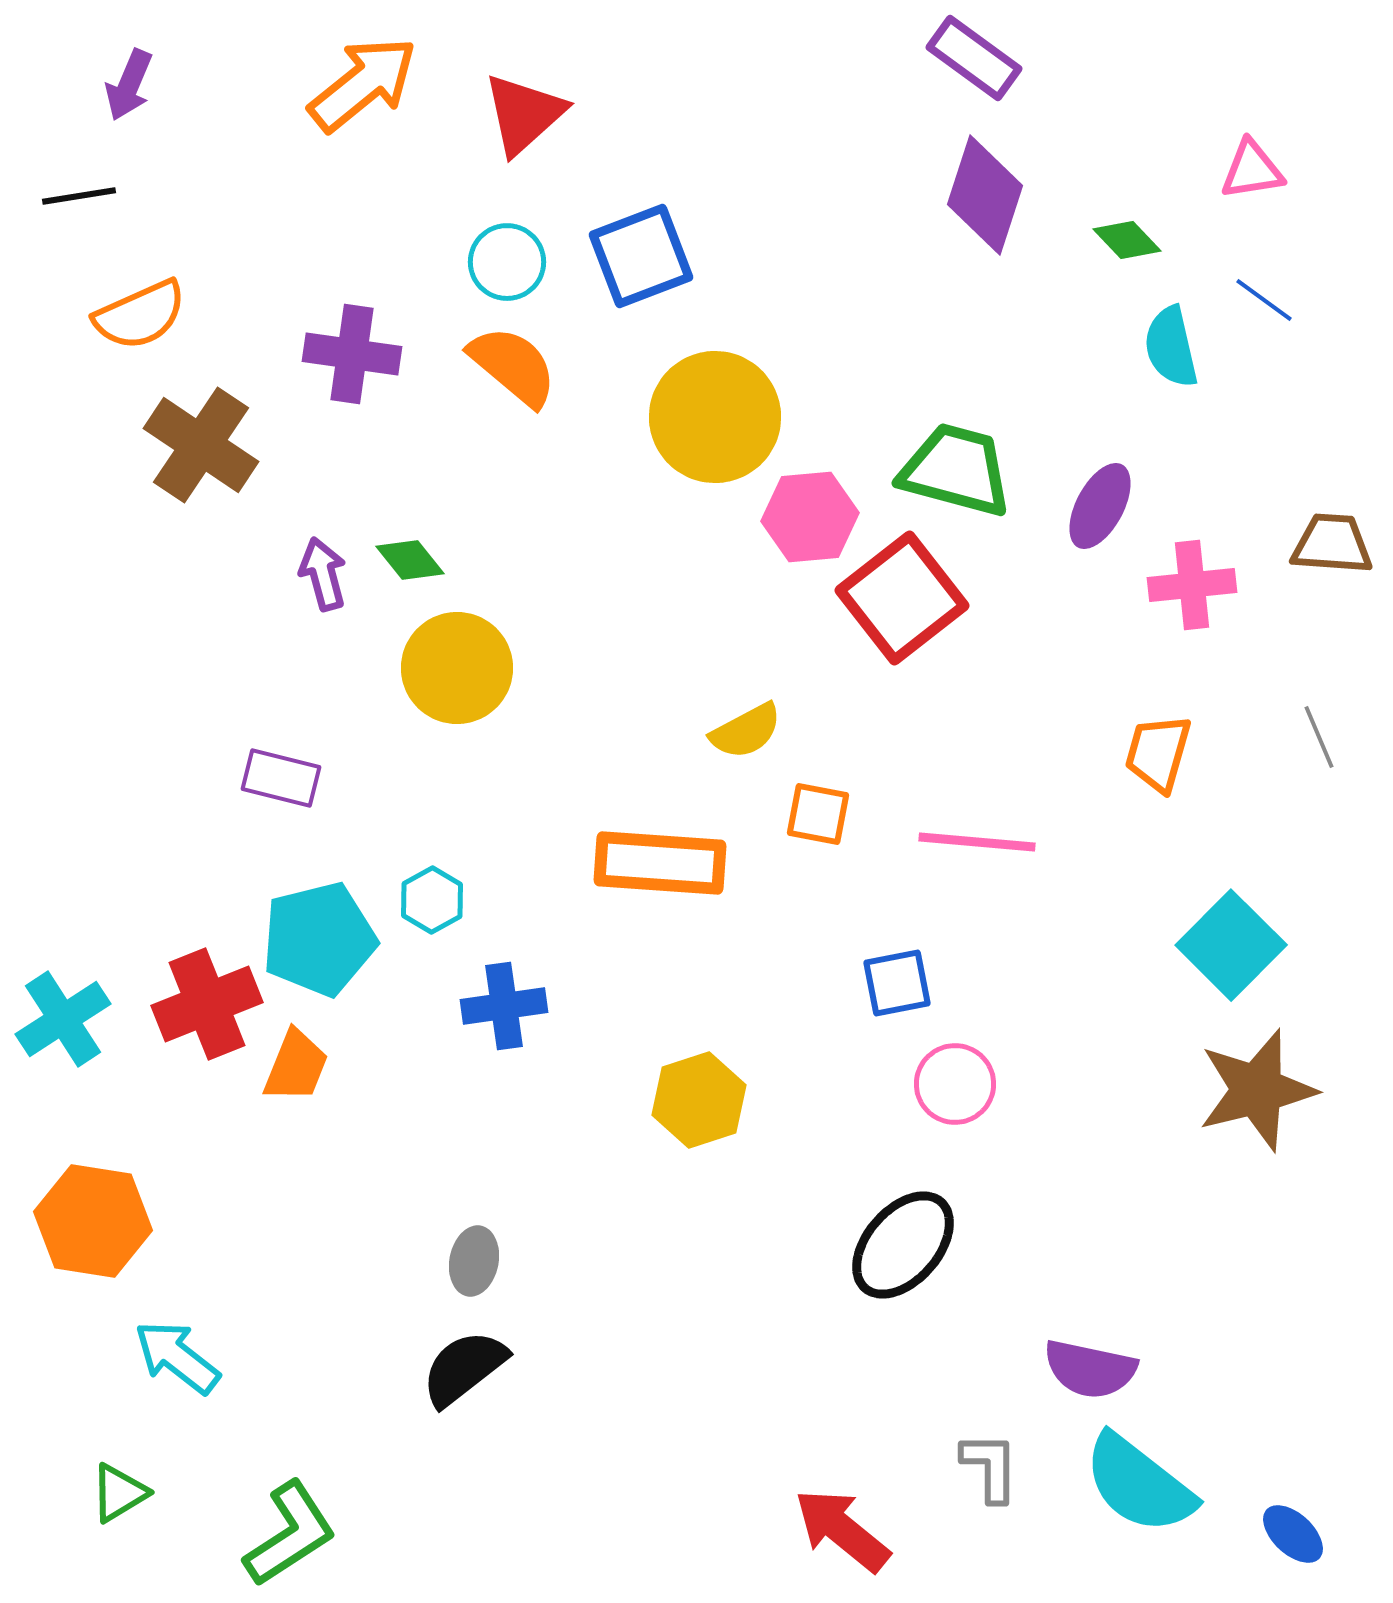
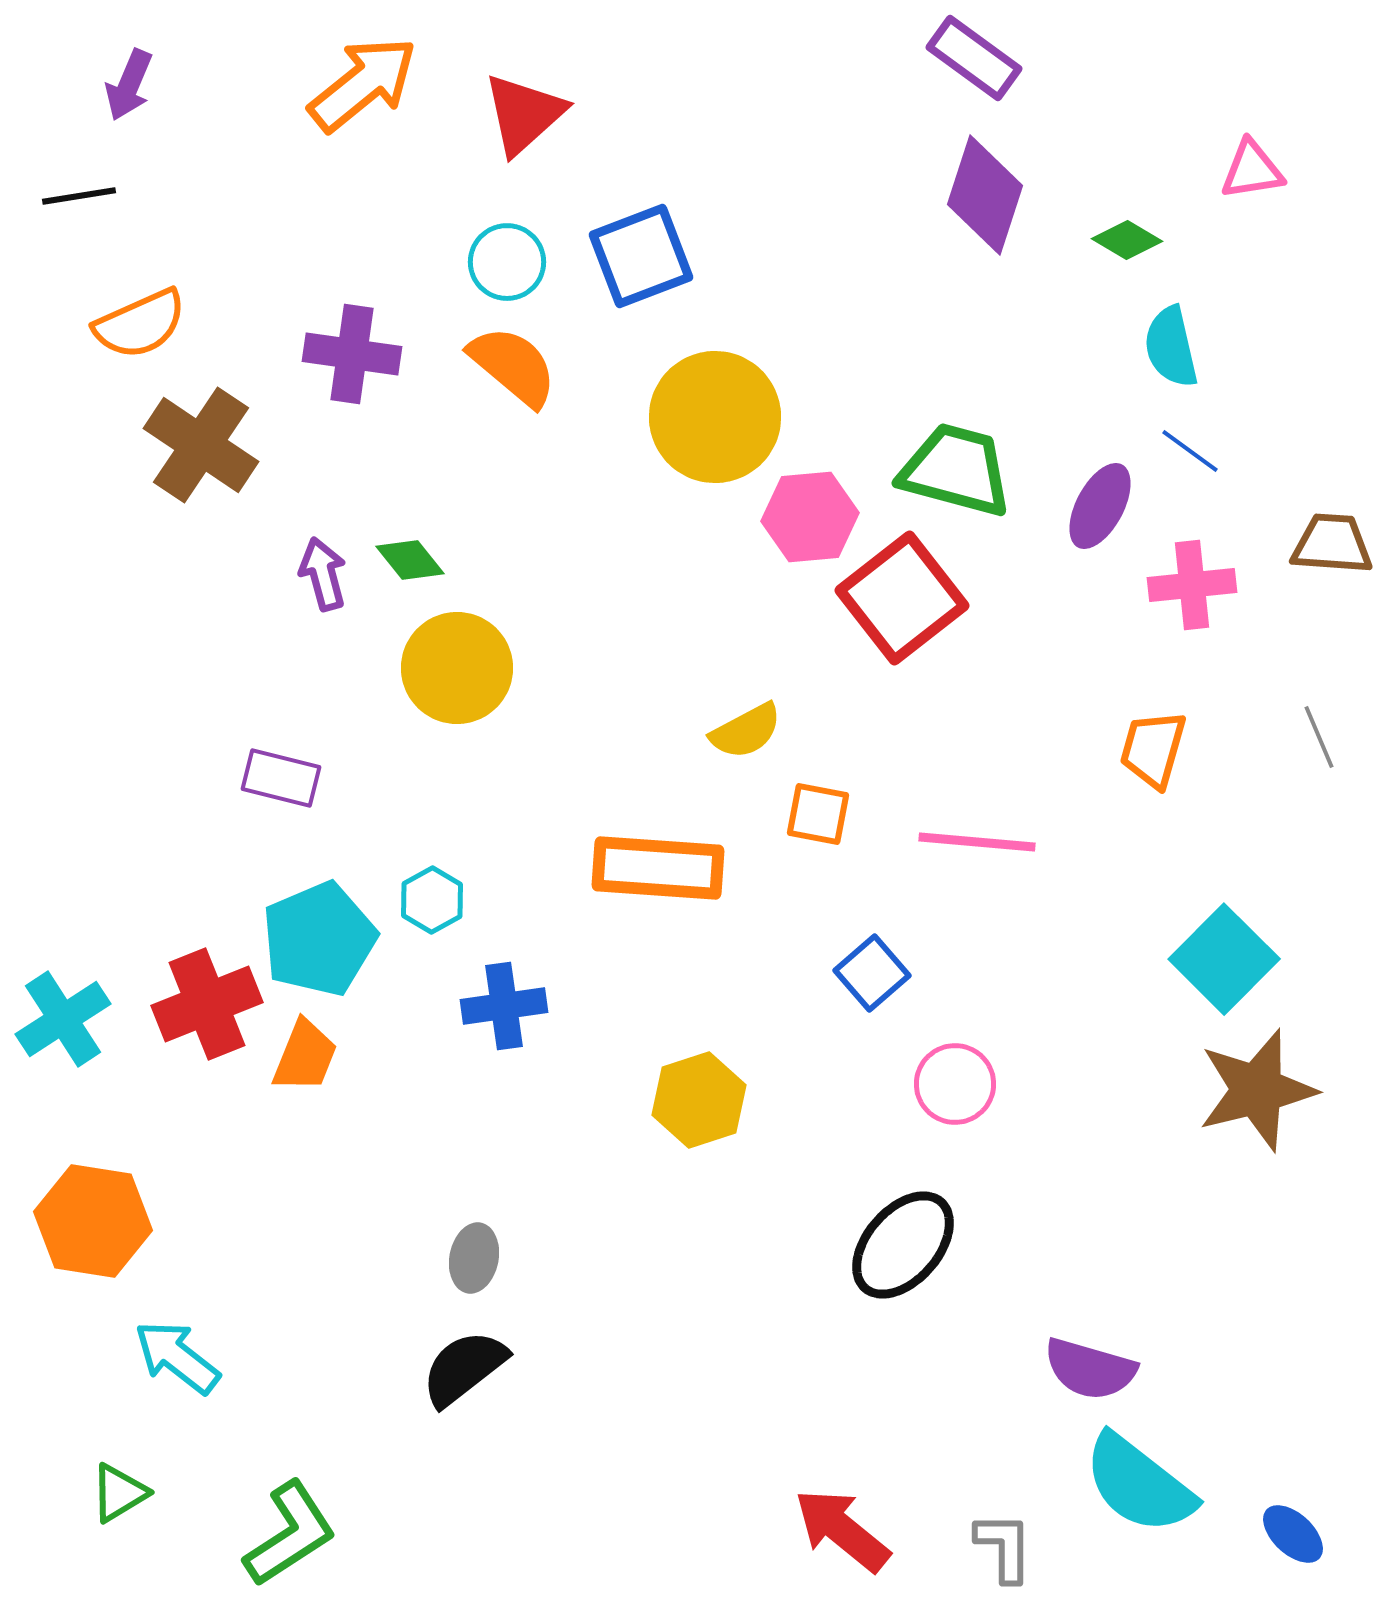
green diamond at (1127, 240): rotated 16 degrees counterclockwise
blue line at (1264, 300): moved 74 px left, 151 px down
orange semicircle at (140, 315): moved 9 px down
orange trapezoid at (1158, 753): moved 5 px left, 4 px up
orange rectangle at (660, 863): moved 2 px left, 5 px down
cyan pentagon at (319, 939): rotated 9 degrees counterclockwise
cyan square at (1231, 945): moved 7 px left, 14 px down
blue square at (897, 983): moved 25 px left, 10 px up; rotated 30 degrees counterclockwise
orange trapezoid at (296, 1066): moved 9 px right, 10 px up
gray ellipse at (474, 1261): moved 3 px up
purple semicircle at (1090, 1369): rotated 4 degrees clockwise
gray L-shape at (990, 1467): moved 14 px right, 80 px down
